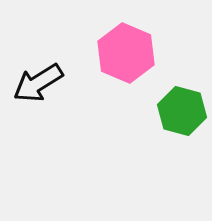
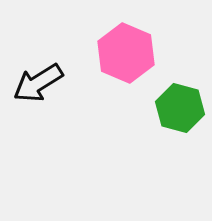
green hexagon: moved 2 px left, 3 px up
